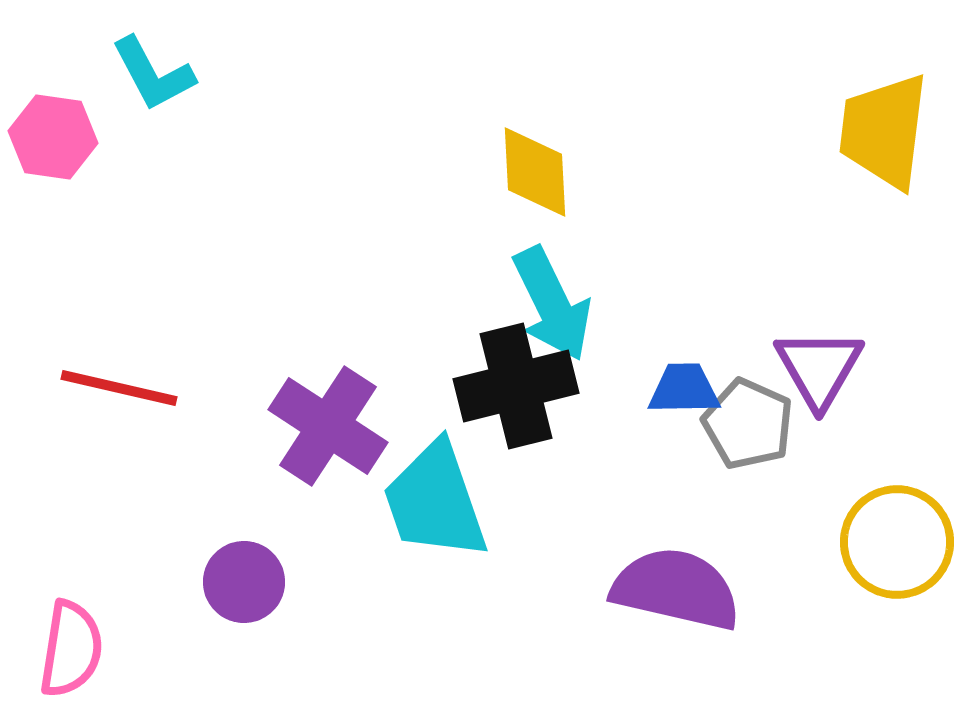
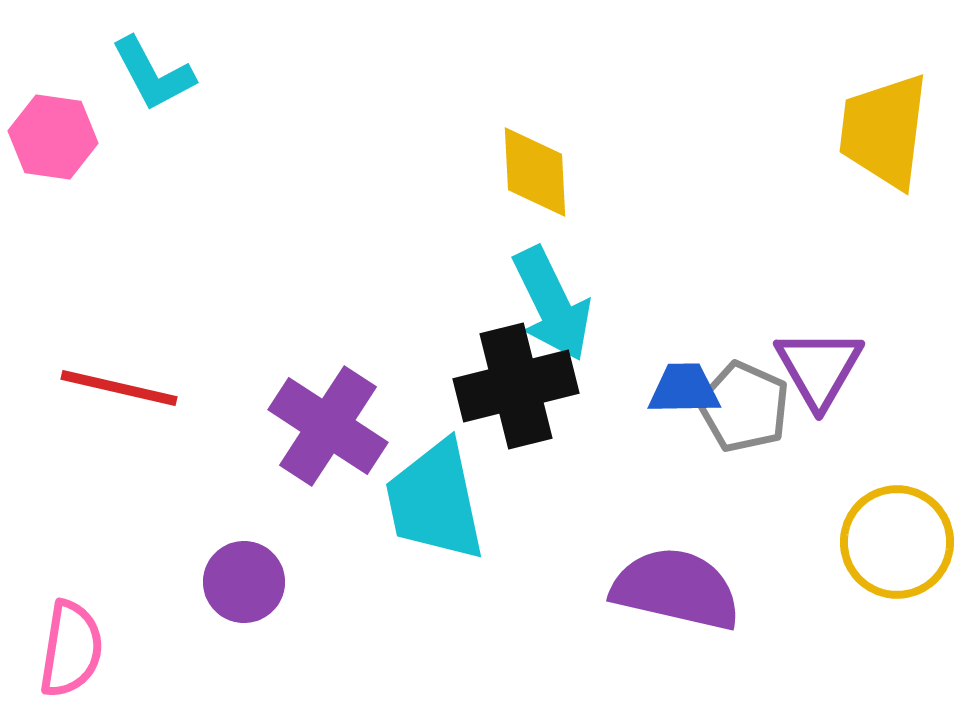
gray pentagon: moved 4 px left, 17 px up
cyan trapezoid: rotated 7 degrees clockwise
